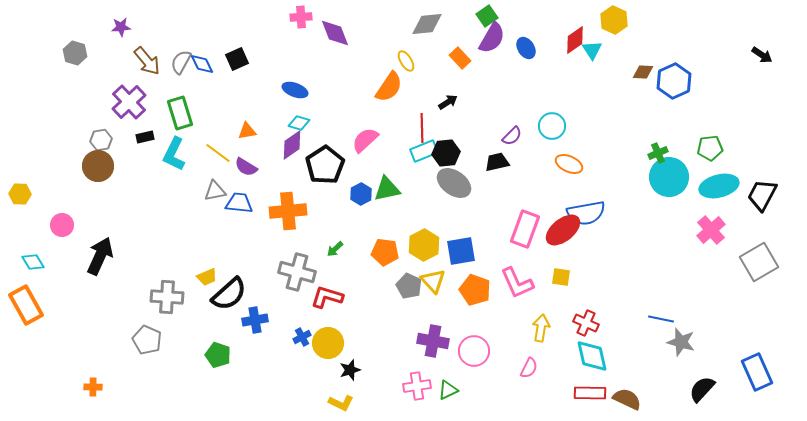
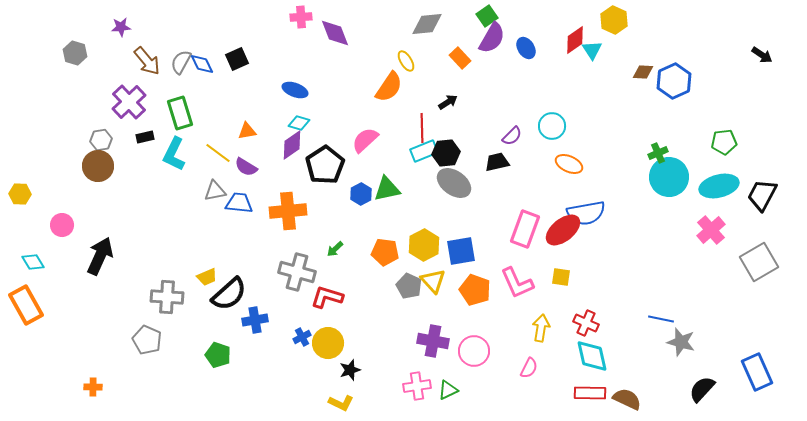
green pentagon at (710, 148): moved 14 px right, 6 px up
